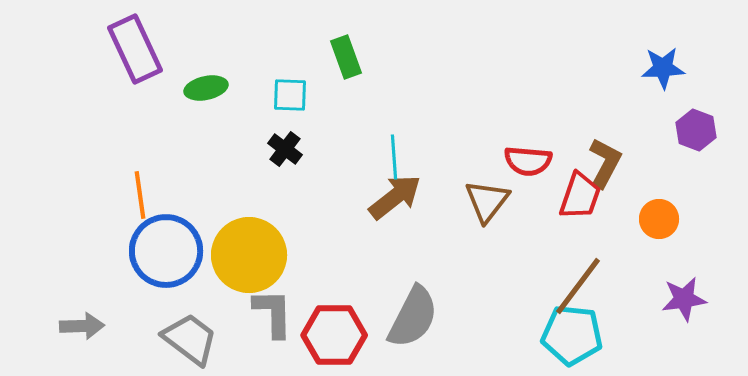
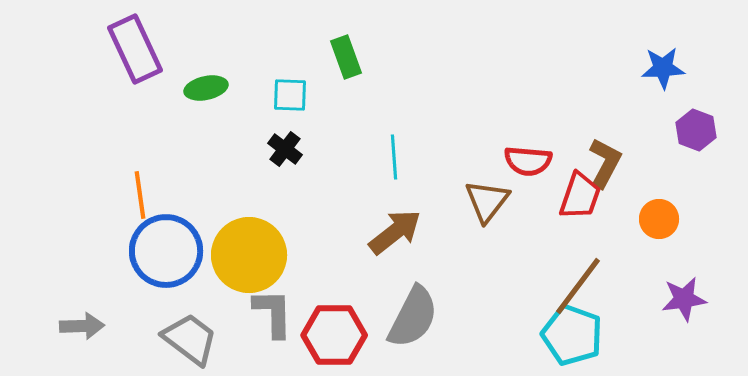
brown arrow: moved 35 px down
cyan pentagon: rotated 14 degrees clockwise
